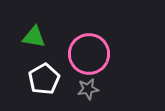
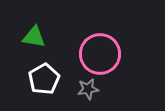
pink circle: moved 11 px right
